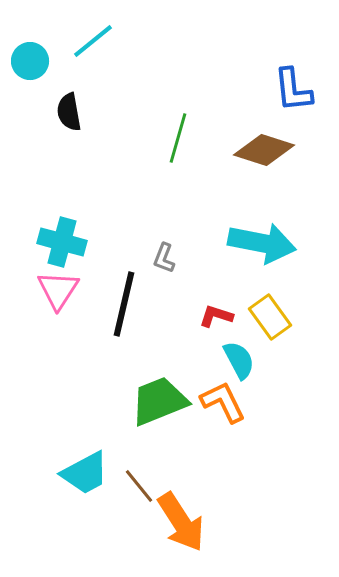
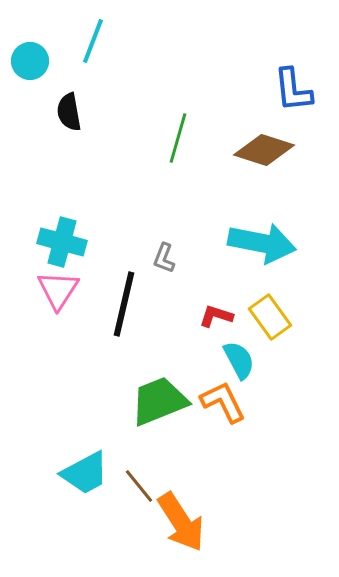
cyan line: rotated 30 degrees counterclockwise
